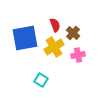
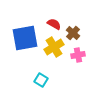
red semicircle: moved 1 px left, 1 px up; rotated 40 degrees counterclockwise
